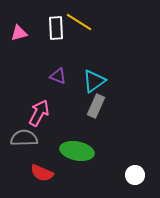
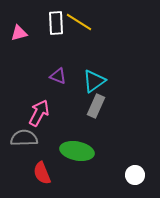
white rectangle: moved 5 px up
red semicircle: rotated 45 degrees clockwise
